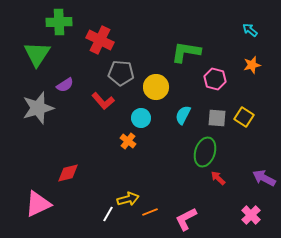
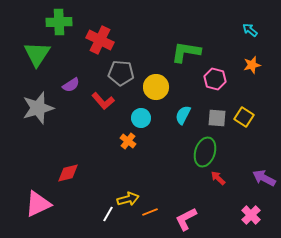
purple semicircle: moved 6 px right
